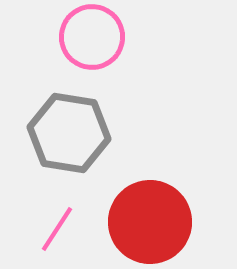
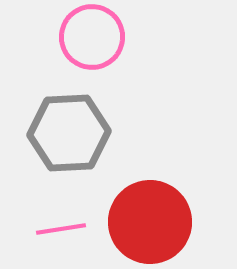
gray hexagon: rotated 12 degrees counterclockwise
pink line: moved 4 px right; rotated 48 degrees clockwise
